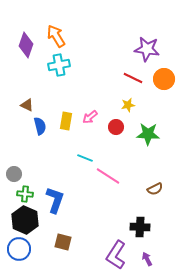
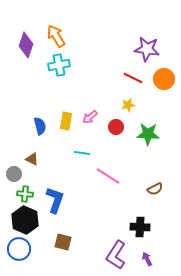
brown triangle: moved 5 px right, 54 px down
cyan line: moved 3 px left, 5 px up; rotated 14 degrees counterclockwise
